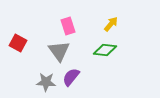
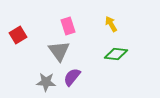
yellow arrow: rotated 70 degrees counterclockwise
red square: moved 8 px up; rotated 30 degrees clockwise
green diamond: moved 11 px right, 4 px down
purple semicircle: moved 1 px right
